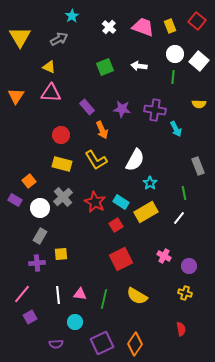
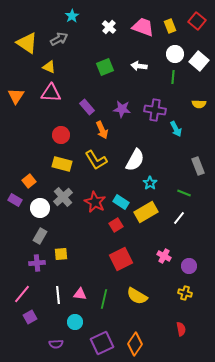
yellow triangle at (20, 37): moved 7 px right, 6 px down; rotated 25 degrees counterclockwise
green line at (184, 193): rotated 56 degrees counterclockwise
